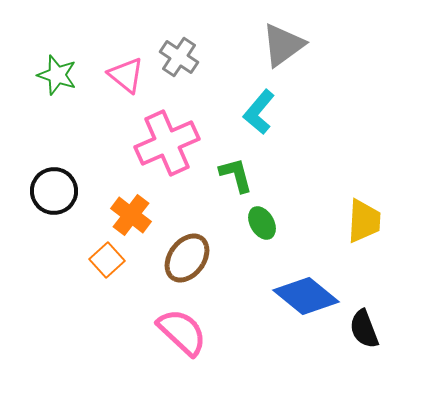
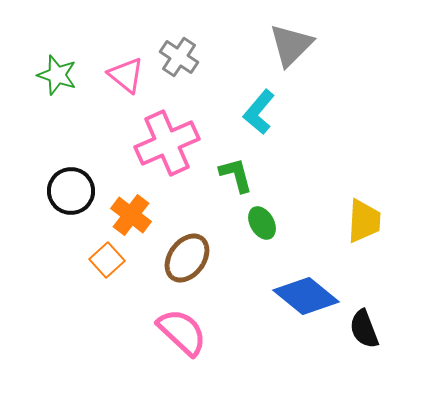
gray triangle: moved 8 px right; rotated 9 degrees counterclockwise
black circle: moved 17 px right
